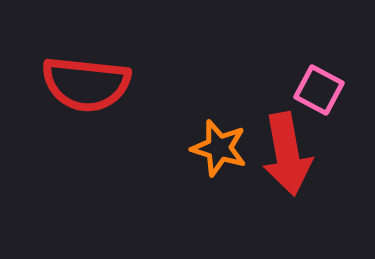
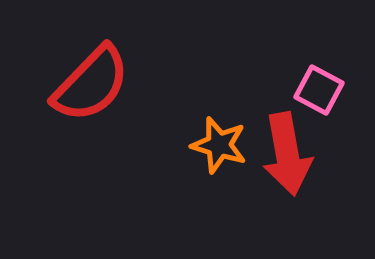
red semicircle: moved 5 px right; rotated 52 degrees counterclockwise
orange star: moved 3 px up
